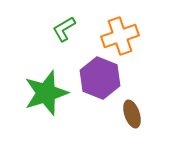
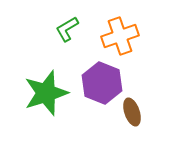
green L-shape: moved 3 px right
purple hexagon: moved 2 px right, 5 px down
brown ellipse: moved 2 px up
